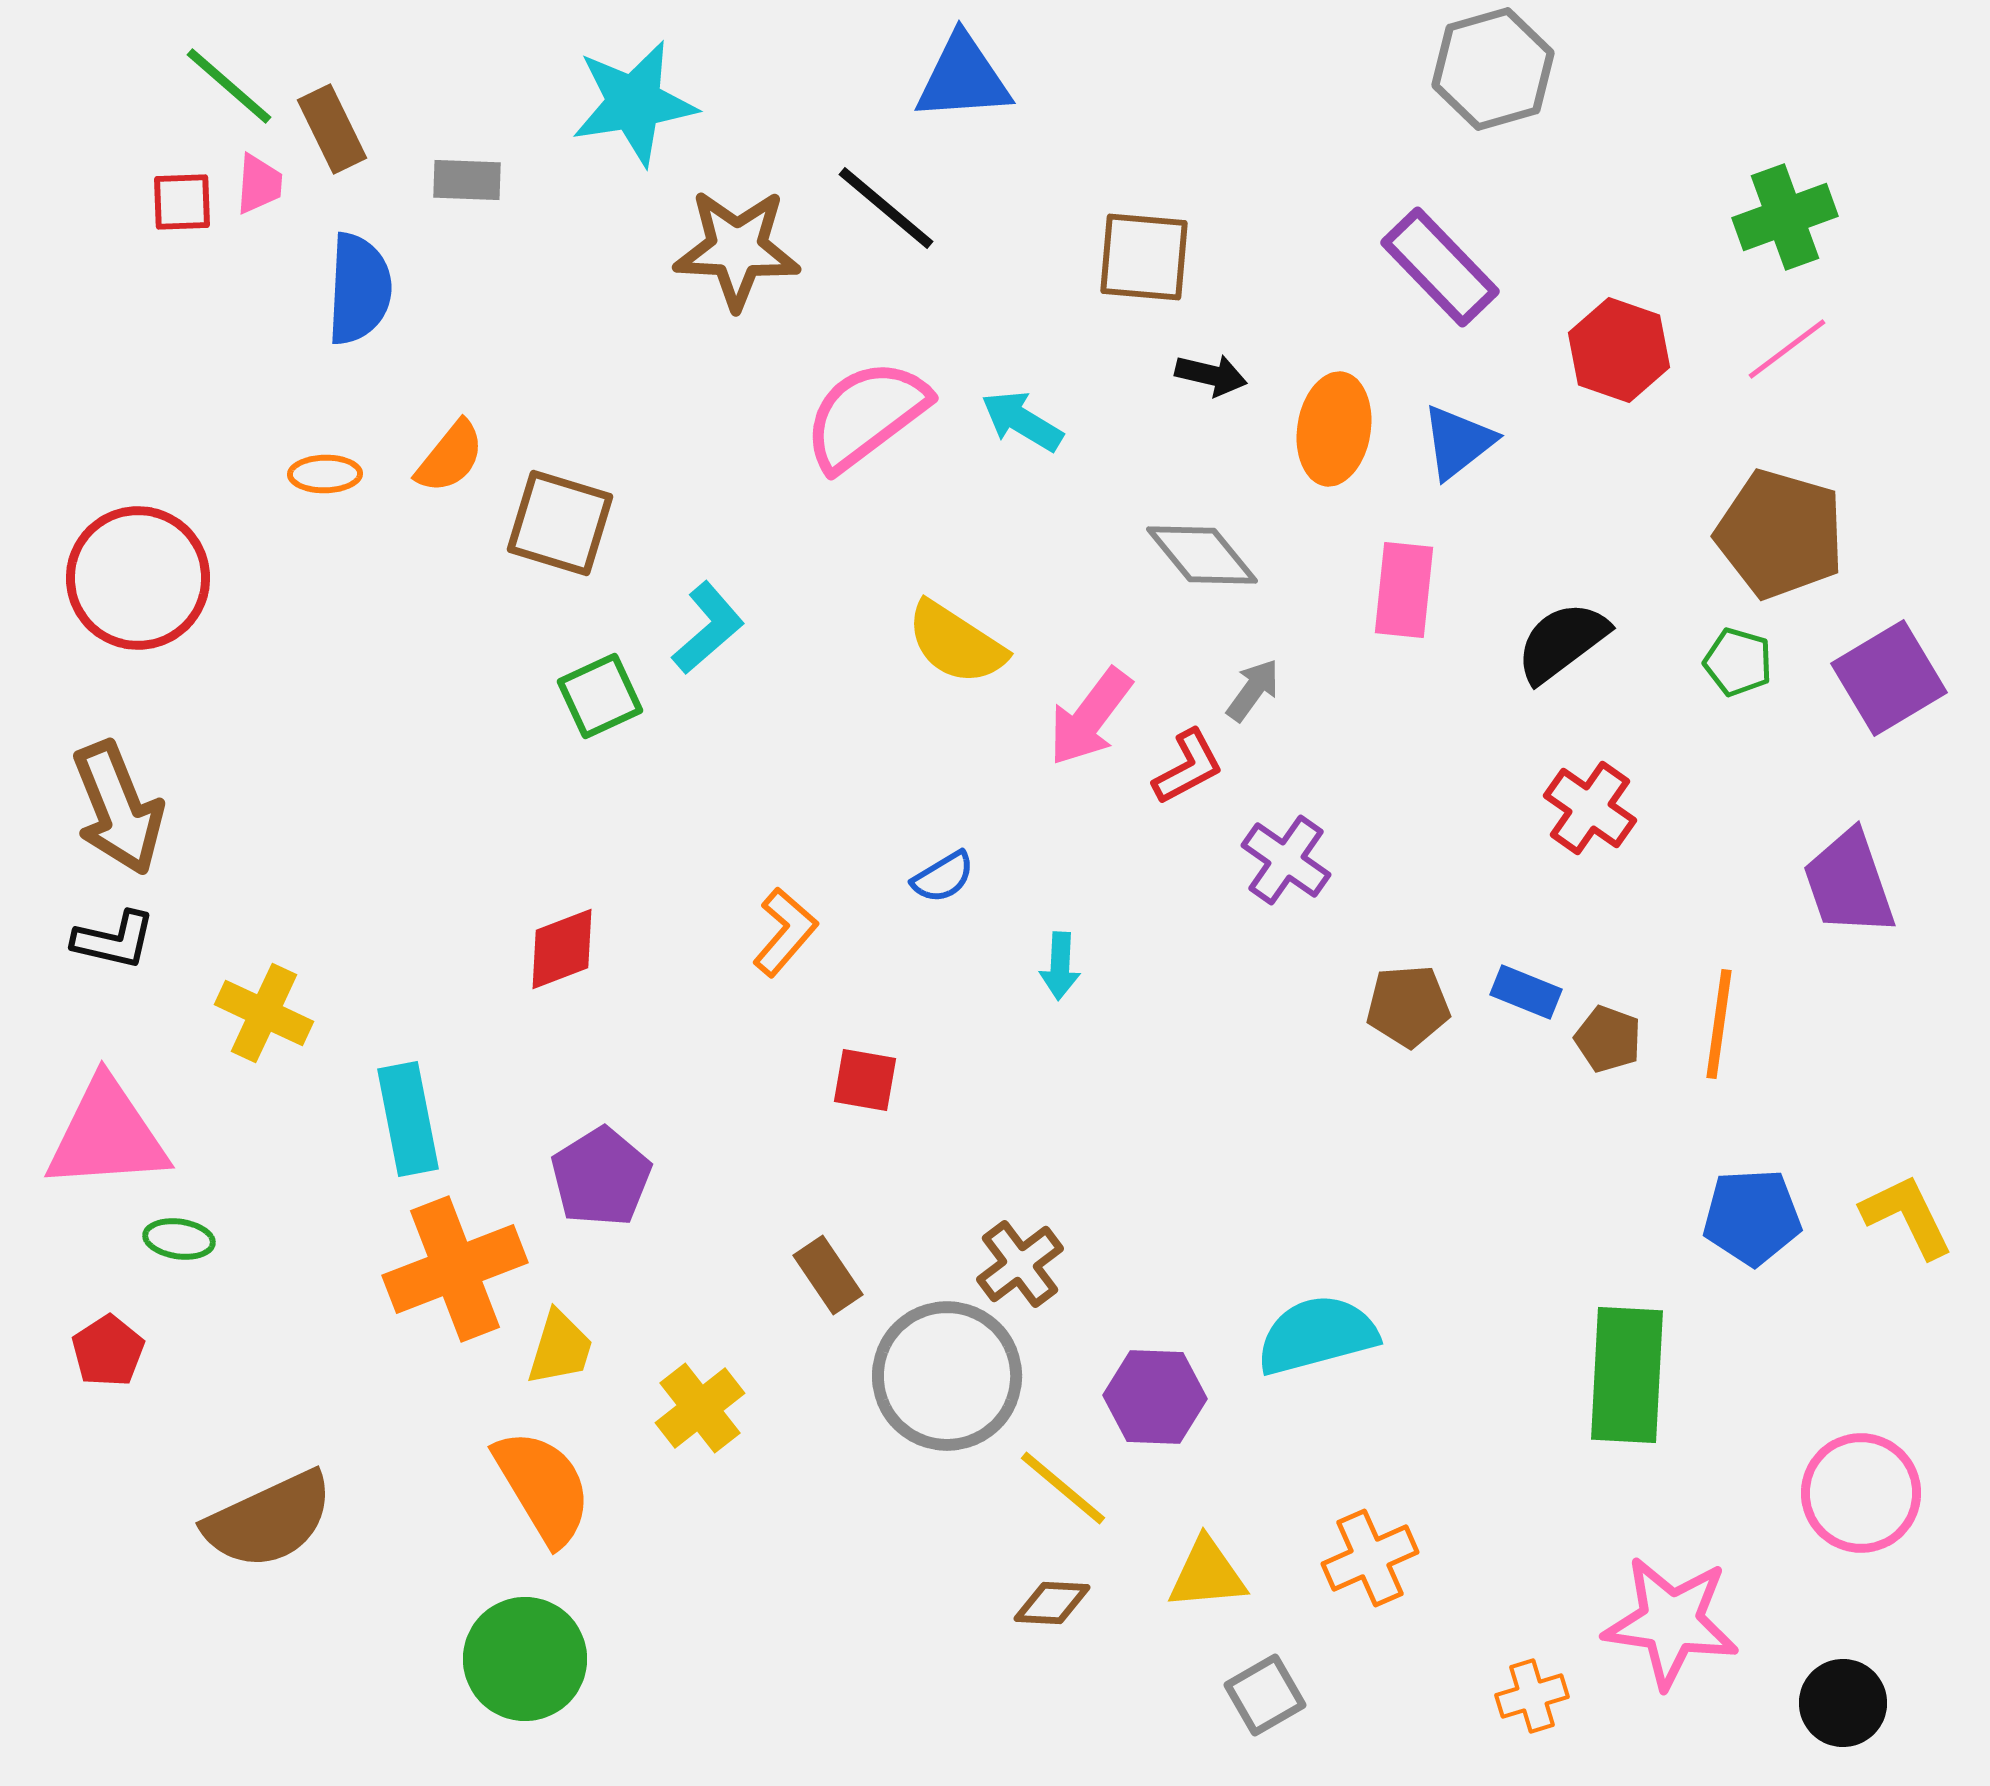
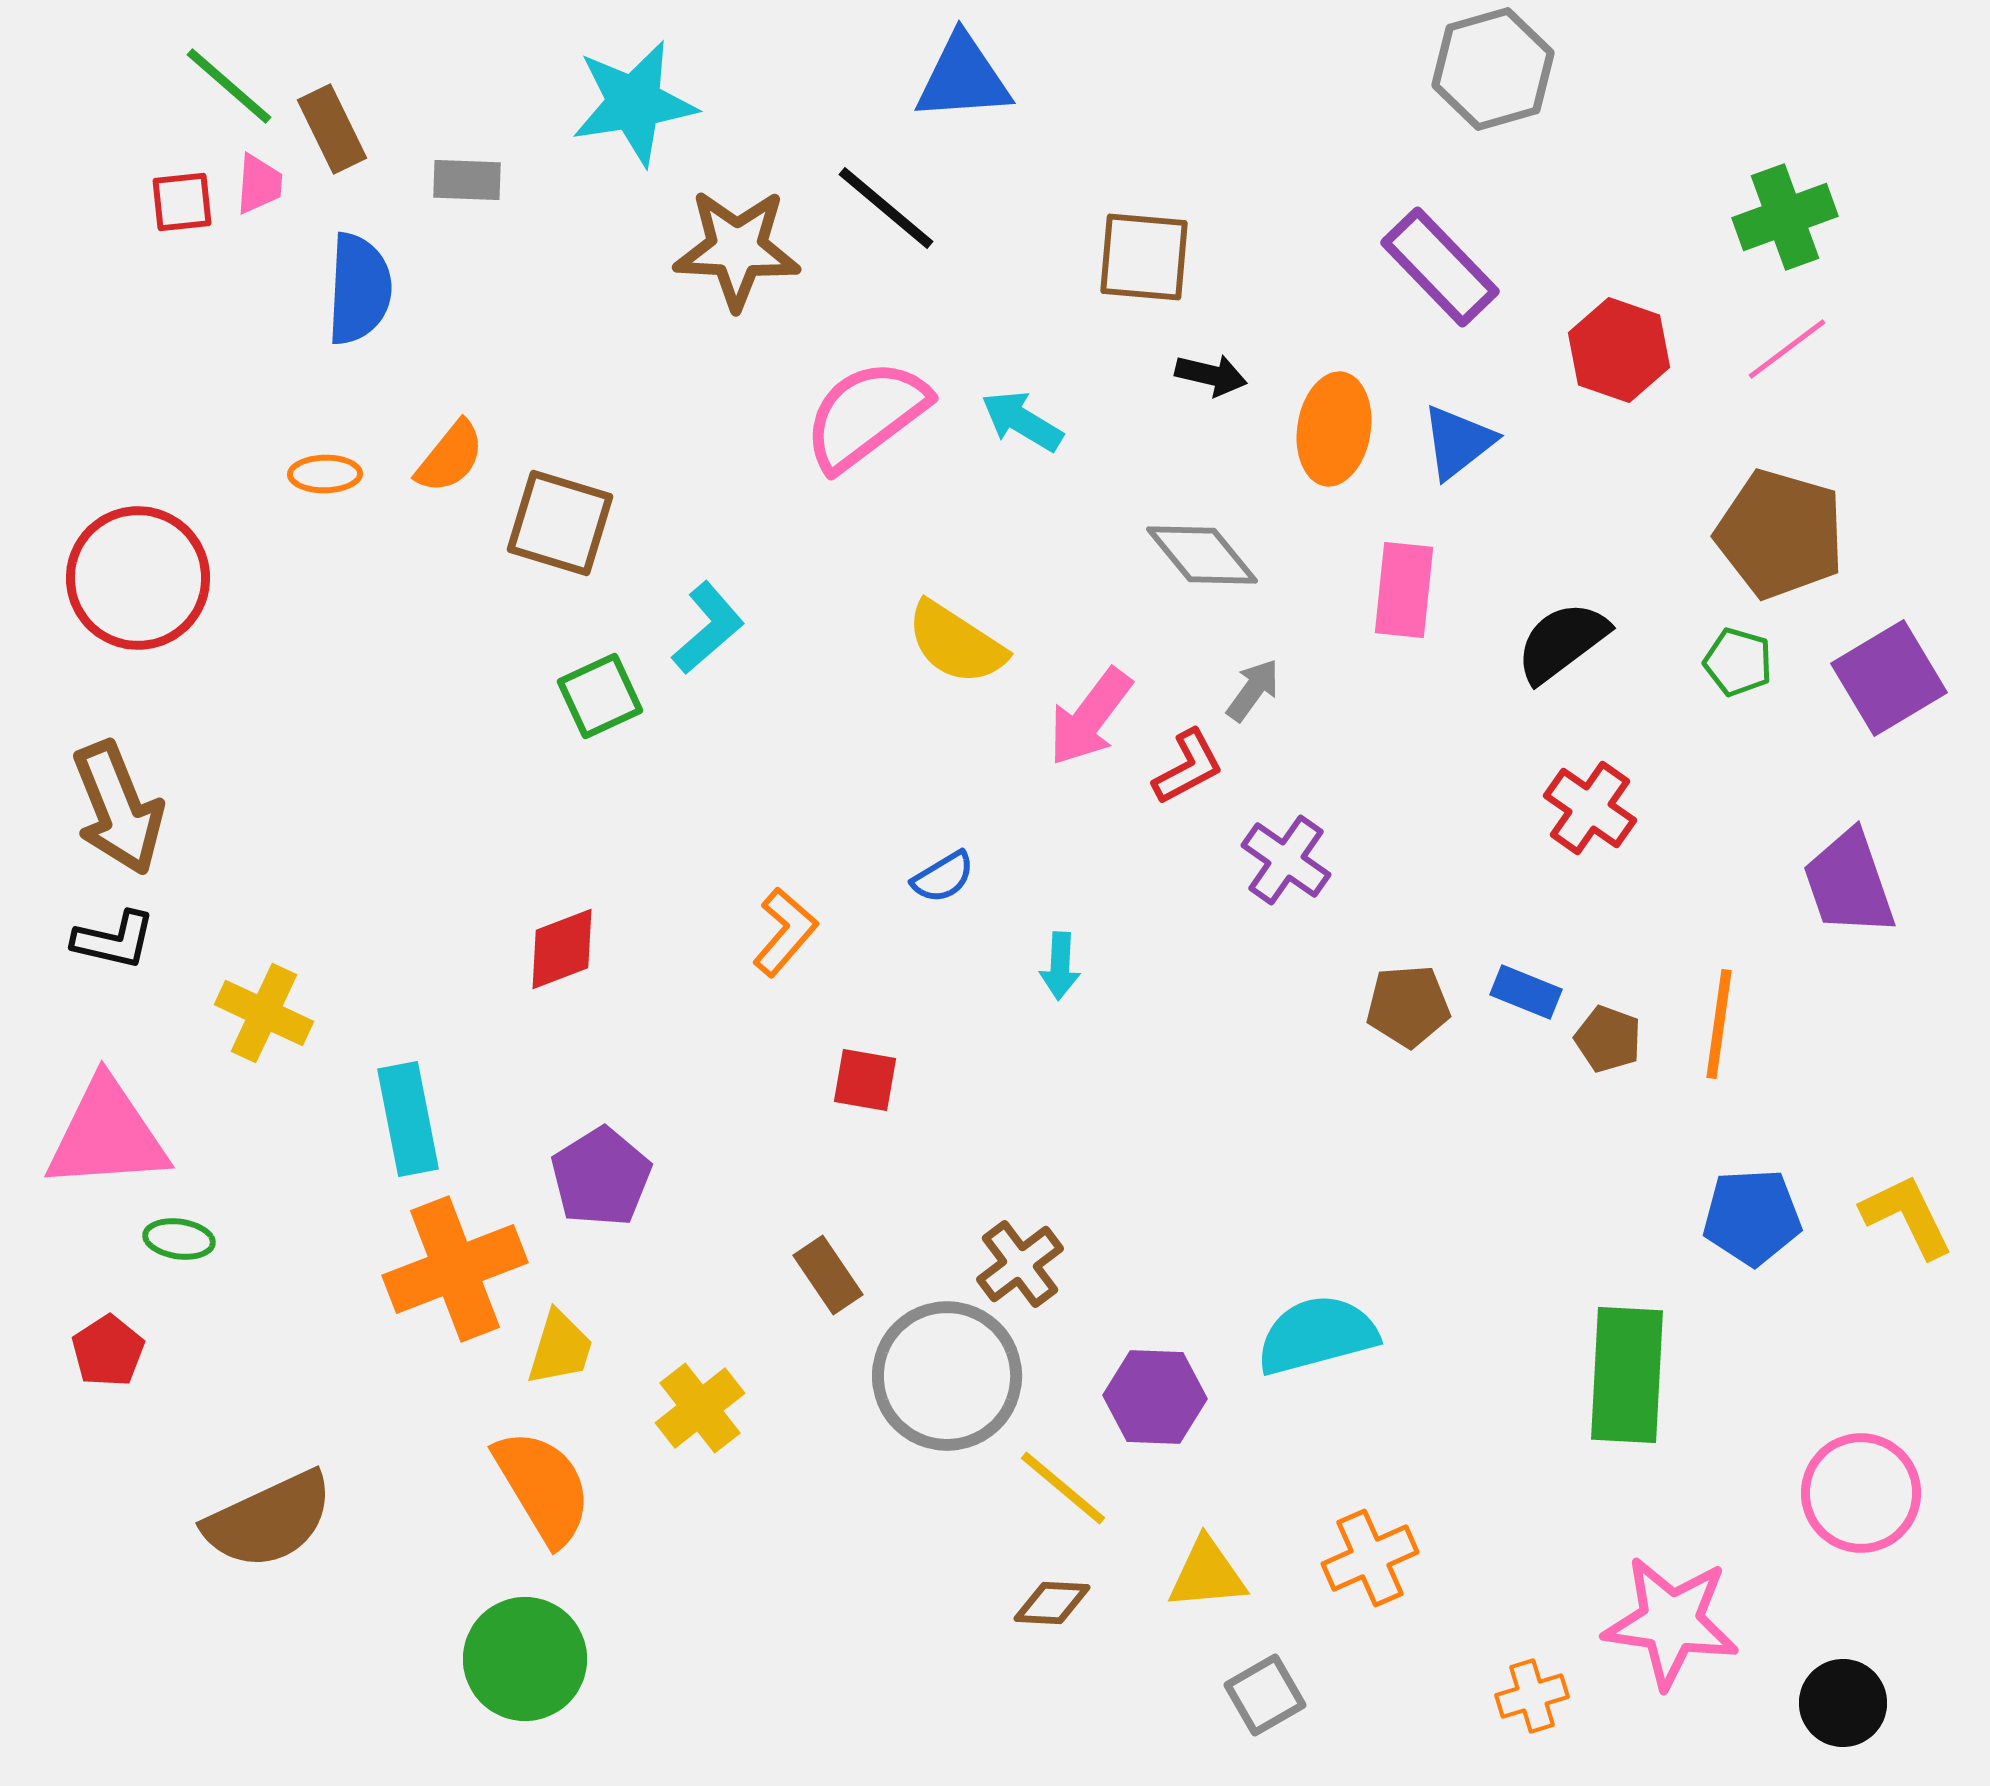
red square at (182, 202): rotated 4 degrees counterclockwise
